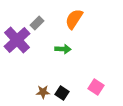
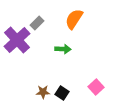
pink square: rotated 14 degrees clockwise
